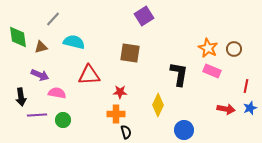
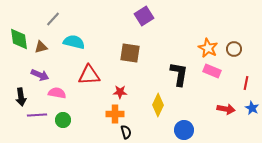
green diamond: moved 1 px right, 2 px down
red line: moved 3 px up
blue star: moved 2 px right; rotated 24 degrees counterclockwise
orange cross: moved 1 px left
